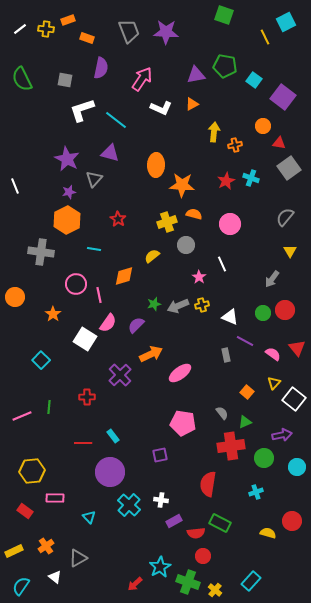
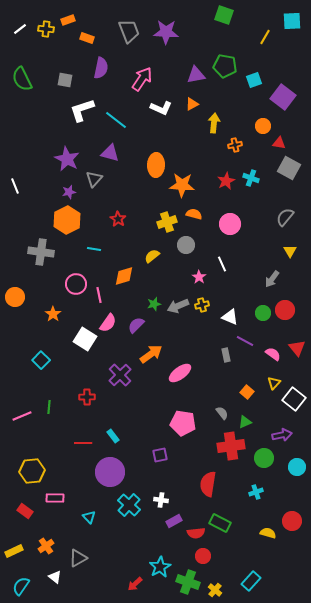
cyan square at (286, 22): moved 6 px right, 1 px up; rotated 24 degrees clockwise
yellow line at (265, 37): rotated 56 degrees clockwise
cyan square at (254, 80): rotated 35 degrees clockwise
yellow arrow at (214, 132): moved 9 px up
gray square at (289, 168): rotated 25 degrees counterclockwise
orange arrow at (151, 354): rotated 10 degrees counterclockwise
